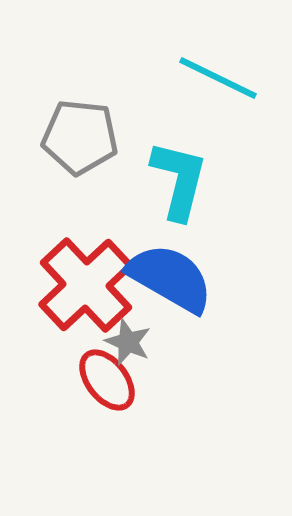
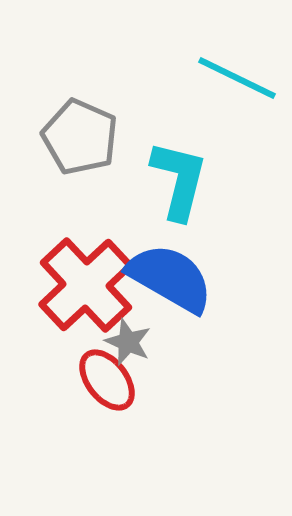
cyan line: moved 19 px right
gray pentagon: rotated 18 degrees clockwise
